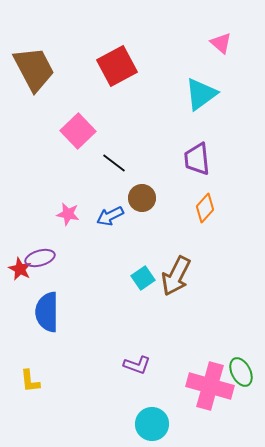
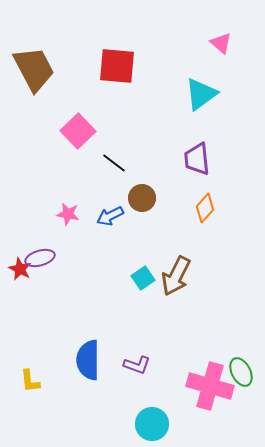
red square: rotated 33 degrees clockwise
blue semicircle: moved 41 px right, 48 px down
